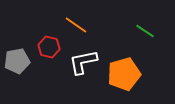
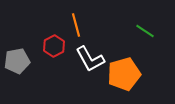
orange line: rotated 40 degrees clockwise
red hexagon: moved 5 px right, 1 px up; rotated 20 degrees clockwise
white L-shape: moved 7 px right, 3 px up; rotated 108 degrees counterclockwise
